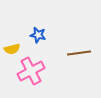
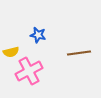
yellow semicircle: moved 1 px left, 3 px down
pink cross: moved 2 px left
